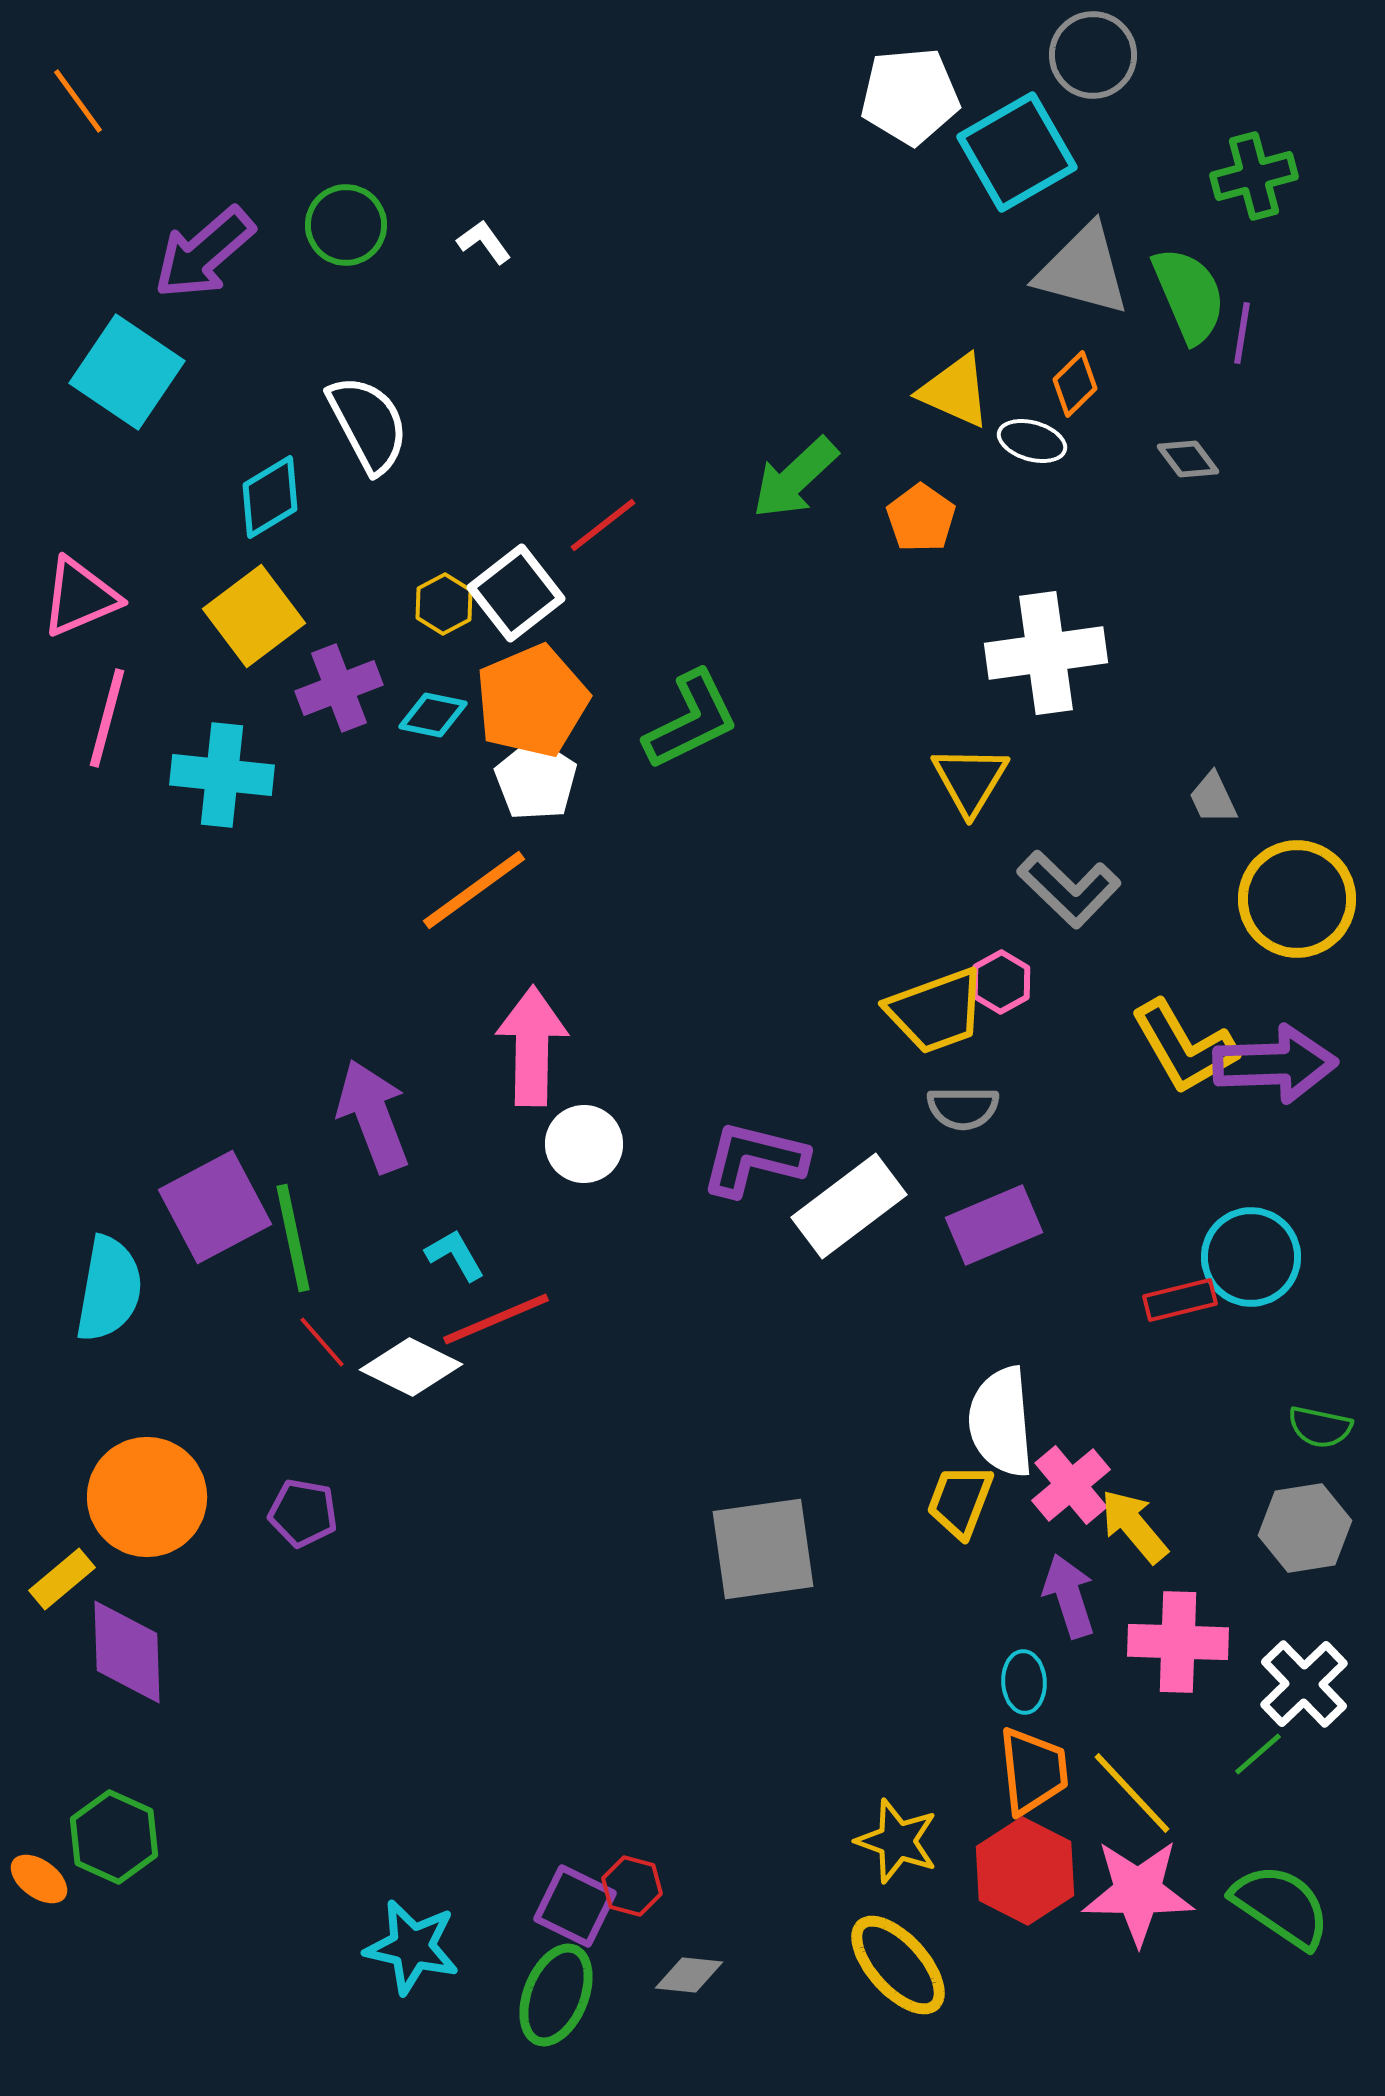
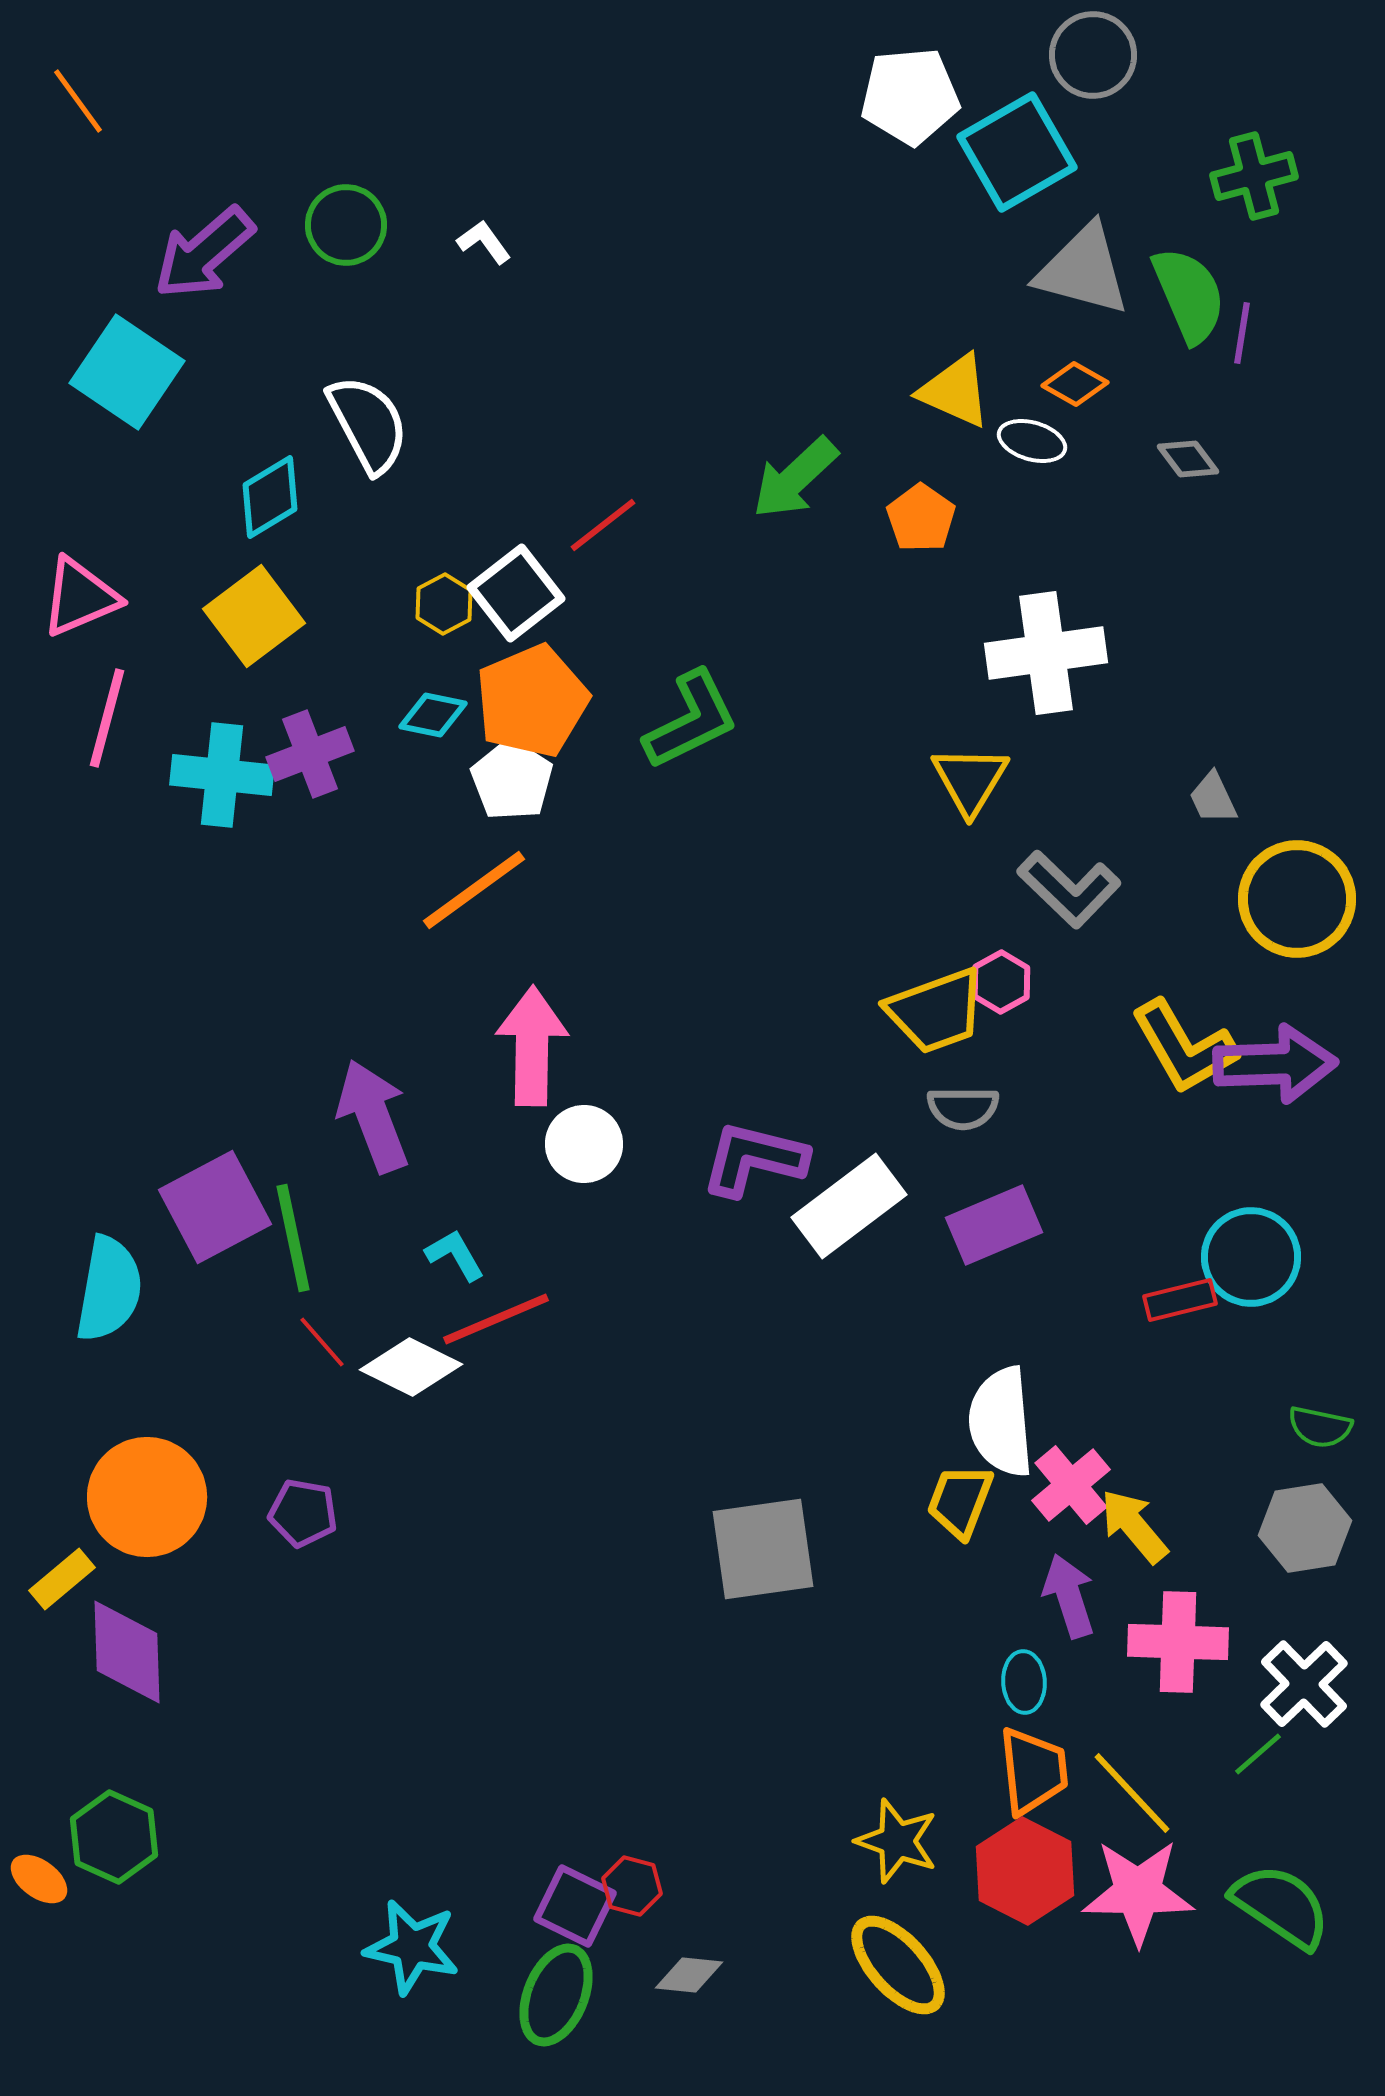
orange diamond at (1075, 384): rotated 74 degrees clockwise
purple cross at (339, 688): moved 29 px left, 66 px down
white pentagon at (536, 780): moved 24 px left
